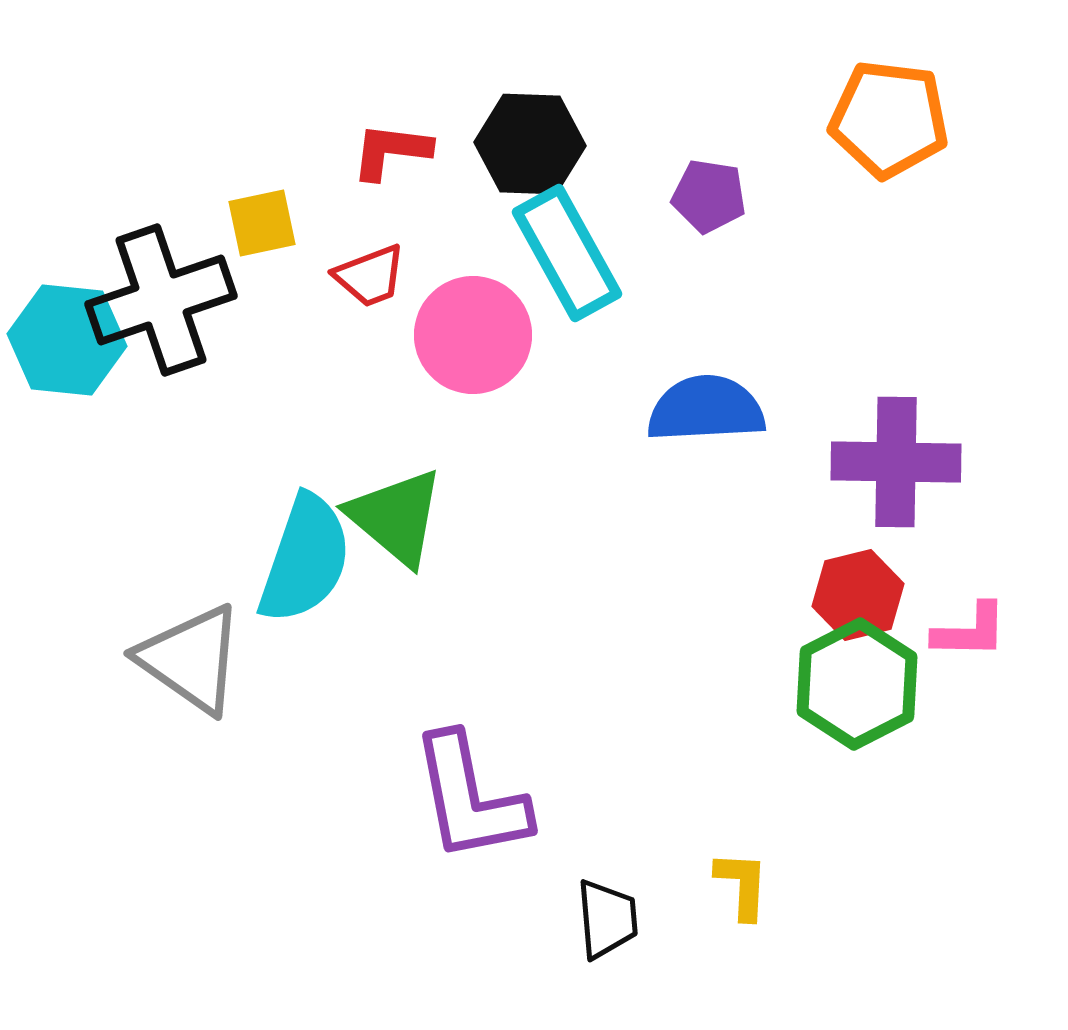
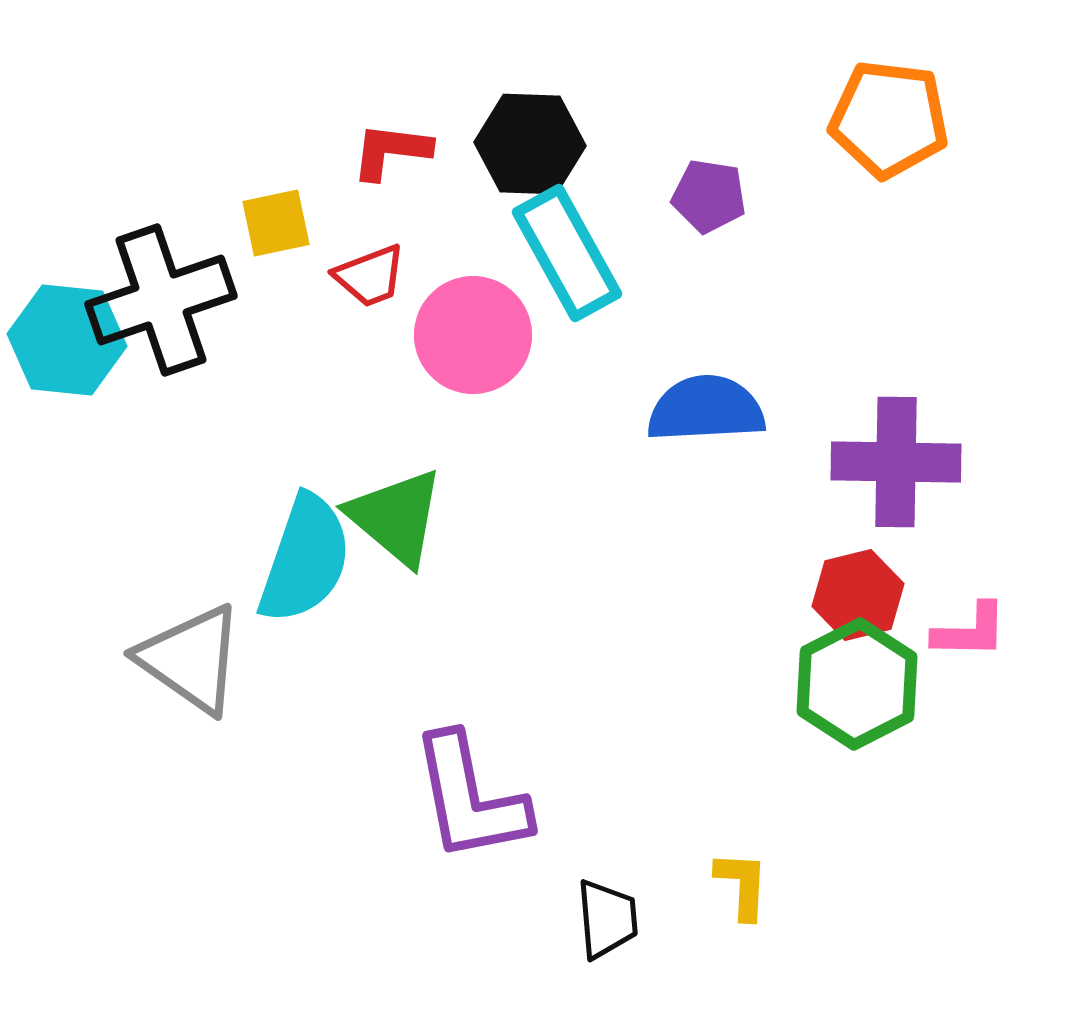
yellow square: moved 14 px right
